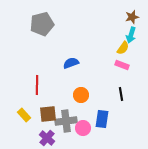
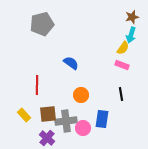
blue semicircle: rotated 56 degrees clockwise
